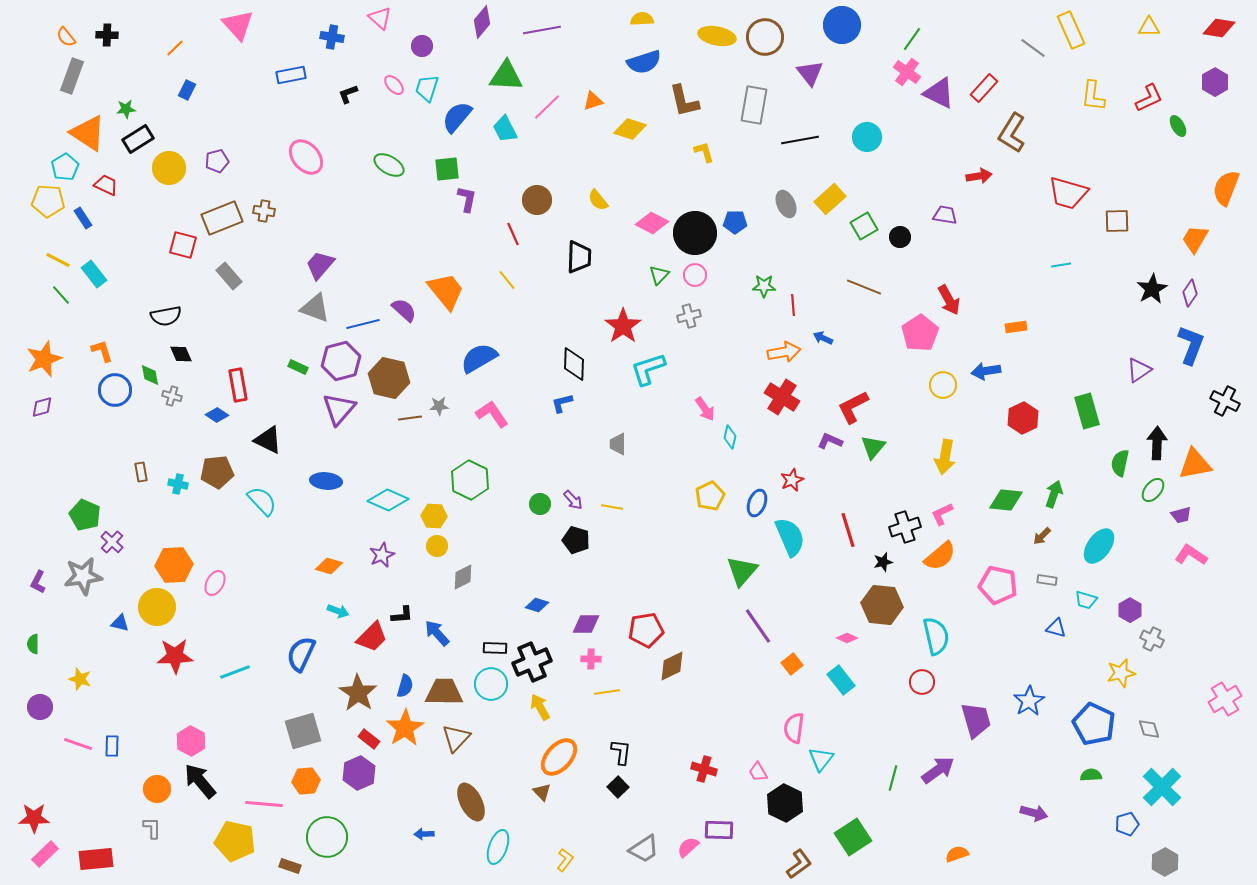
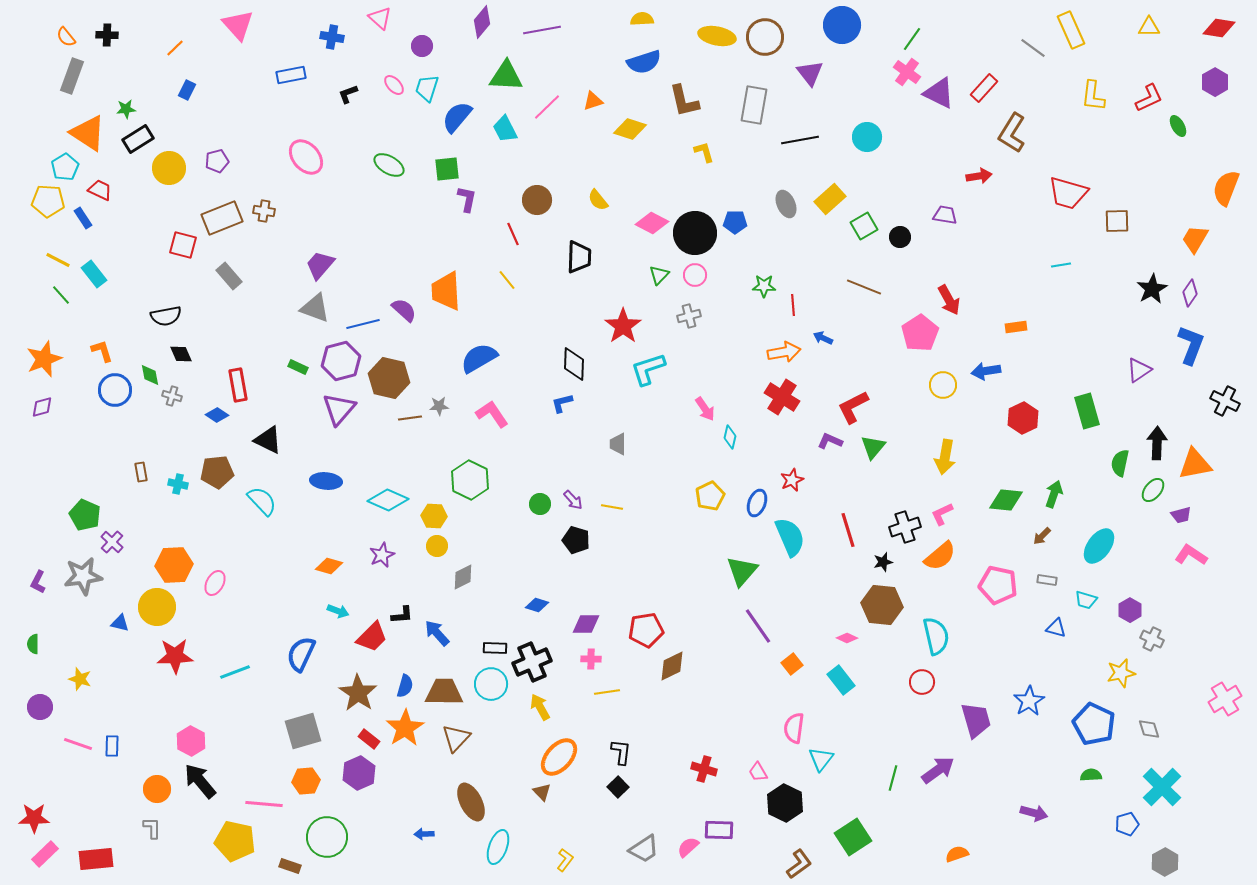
red trapezoid at (106, 185): moved 6 px left, 5 px down
orange trapezoid at (446, 291): rotated 144 degrees counterclockwise
